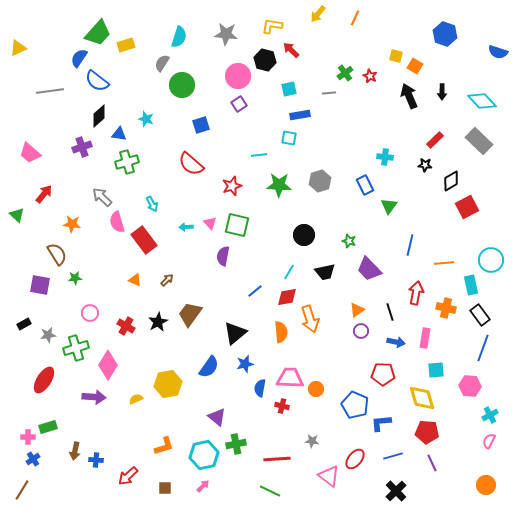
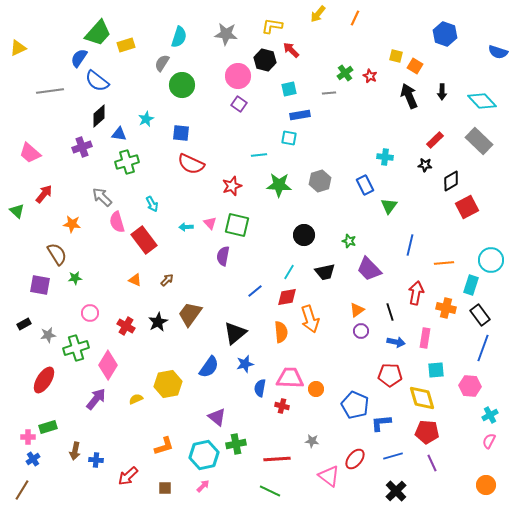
purple square at (239, 104): rotated 21 degrees counterclockwise
cyan star at (146, 119): rotated 28 degrees clockwise
blue square at (201, 125): moved 20 px left, 8 px down; rotated 24 degrees clockwise
red semicircle at (191, 164): rotated 16 degrees counterclockwise
green triangle at (17, 215): moved 4 px up
cyan rectangle at (471, 285): rotated 30 degrees clockwise
red pentagon at (383, 374): moved 7 px right, 1 px down
purple arrow at (94, 397): moved 2 px right, 2 px down; rotated 55 degrees counterclockwise
